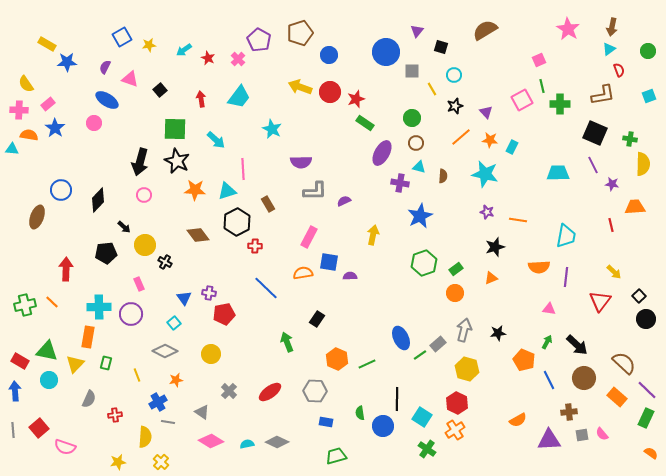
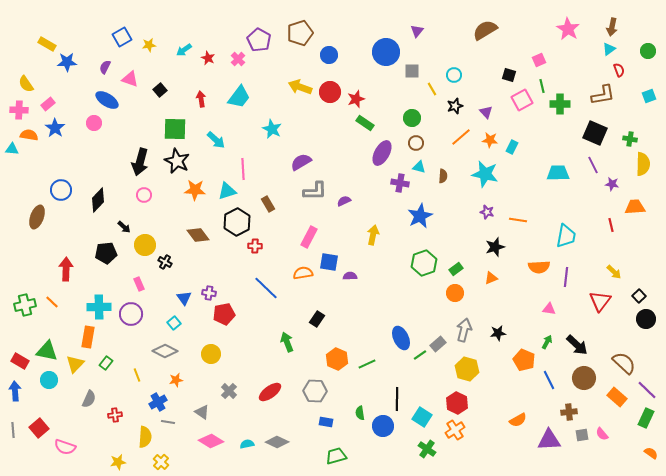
black square at (441, 47): moved 68 px right, 28 px down
purple semicircle at (301, 162): rotated 150 degrees clockwise
green rectangle at (106, 363): rotated 24 degrees clockwise
